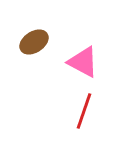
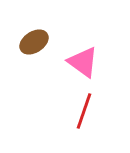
pink triangle: rotated 8 degrees clockwise
